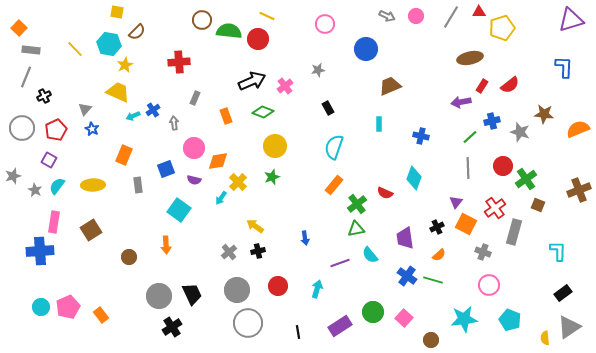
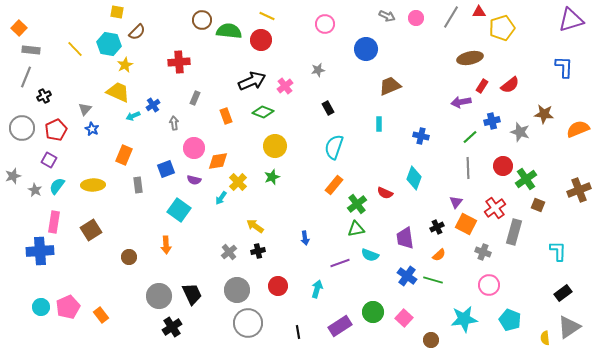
pink circle at (416, 16): moved 2 px down
red circle at (258, 39): moved 3 px right, 1 px down
blue cross at (153, 110): moved 5 px up
cyan semicircle at (370, 255): rotated 30 degrees counterclockwise
